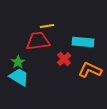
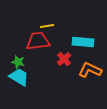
green star: rotated 24 degrees counterclockwise
